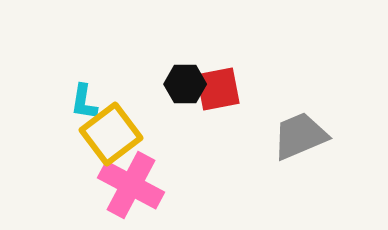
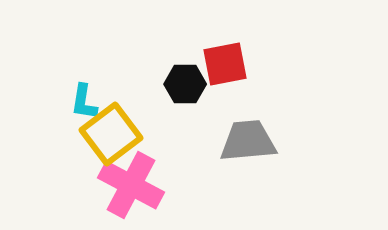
red square: moved 7 px right, 25 px up
gray trapezoid: moved 52 px left, 5 px down; rotated 18 degrees clockwise
